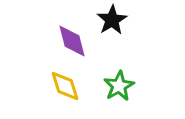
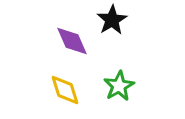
purple diamond: rotated 9 degrees counterclockwise
yellow diamond: moved 4 px down
